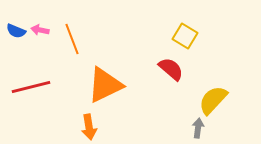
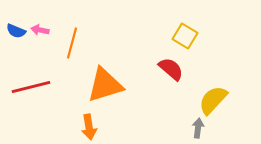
orange line: moved 4 px down; rotated 36 degrees clockwise
orange triangle: rotated 9 degrees clockwise
